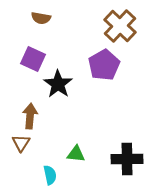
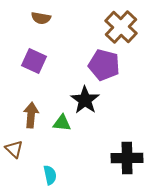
brown cross: moved 1 px right, 1 px down
purple square: moved 1 px right, 2 px down
purple pentagon: rotated 28 degrees counterclockwise
black star: moved 27 px right, 16 px down
brown arrow: moved 1 px right, 1 px up
brown triangle: moved 7 px left, 6 px down; rotated 18 degrees counterclockwise
green triangle: moved 14 px left, 31 px up
black cross: moved 1 px up
